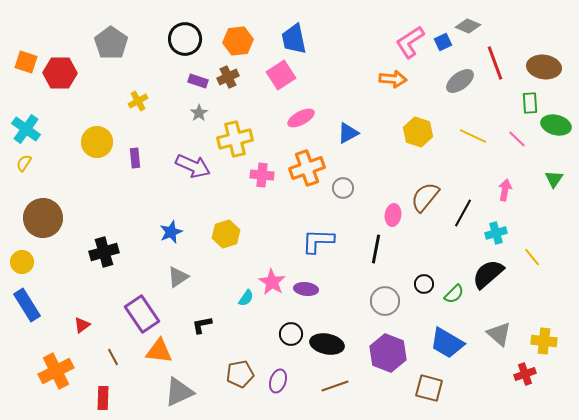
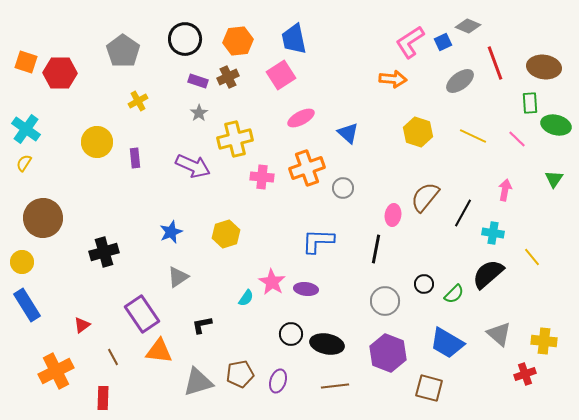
gray pentagon at (111, 43): moved 12 px right, 8 px down
blue triangle at (348, 133): rotated 50 degrees counterclockwise
pink cross at (262, 175): moved 2 px down
cyan cross at (496, 233): moved 3 px left; rotated 25 degrees clockwise
brown line at (335, 386): rotated 12 degrees clockwise
gray triangle at (179, 392): moved 19 px right, 10 px up; rotated 8 degrees clockwise
